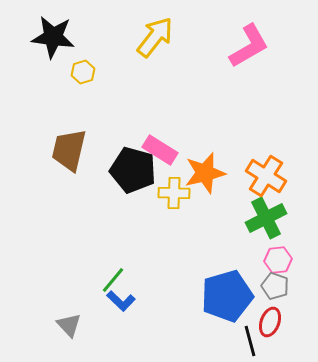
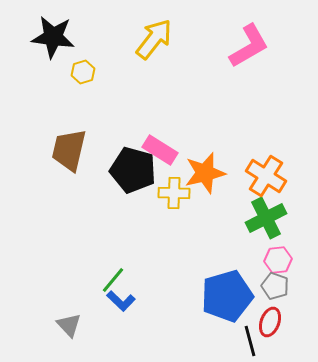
yellow arrow: moved 1 px left, 2 px down
